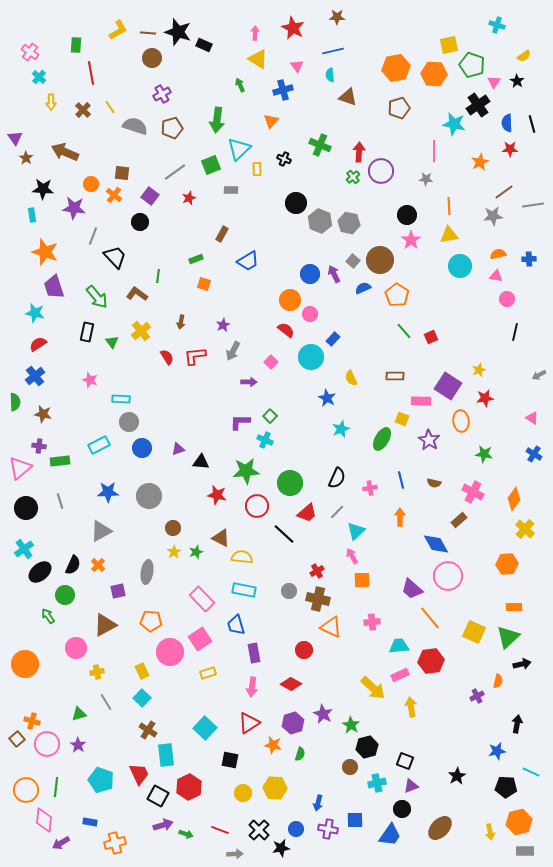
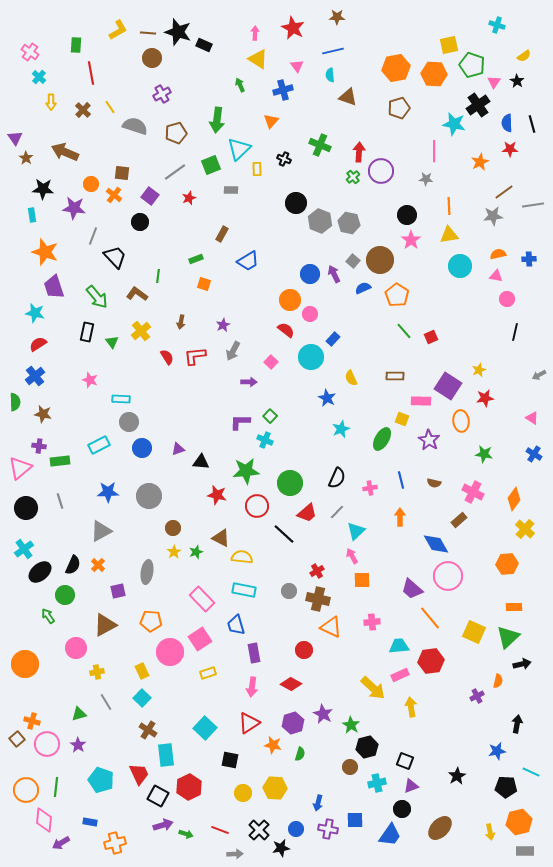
brown pentagon at (172, 128): moved 4 px right, 5 px down
